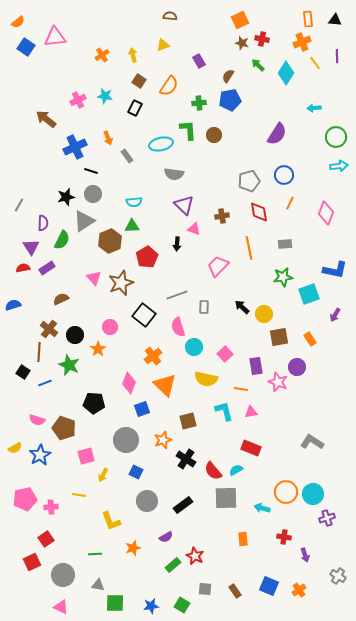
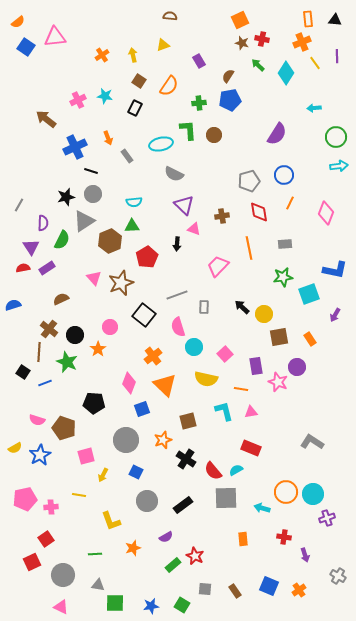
gray semicircle at (174, 174): rotated 18 degrees clockwise
green star at (69, 365): moved 2 px left, 3 px up
